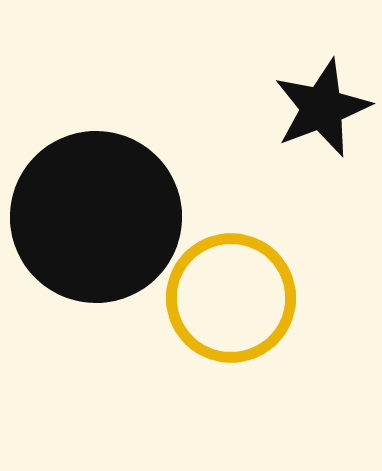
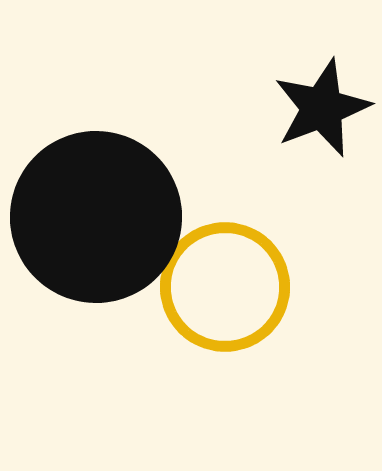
yellow circle: moved 6 px left, 11 px up
